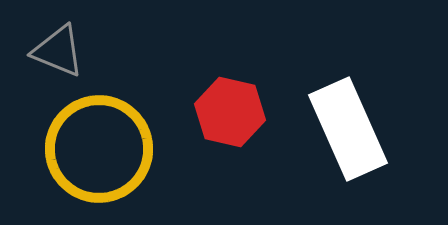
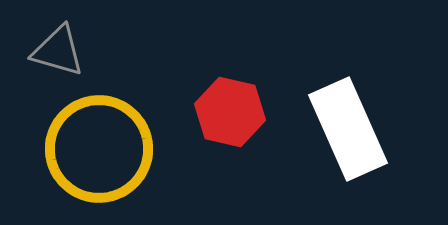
gray triangle: rotated 6 degrees counterclockwise
